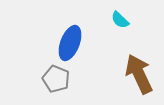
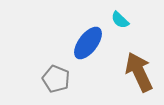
blue ellipse: moved 18 px right; rotated 16 degrees clockwise
brown arrow: moved 2 px up
